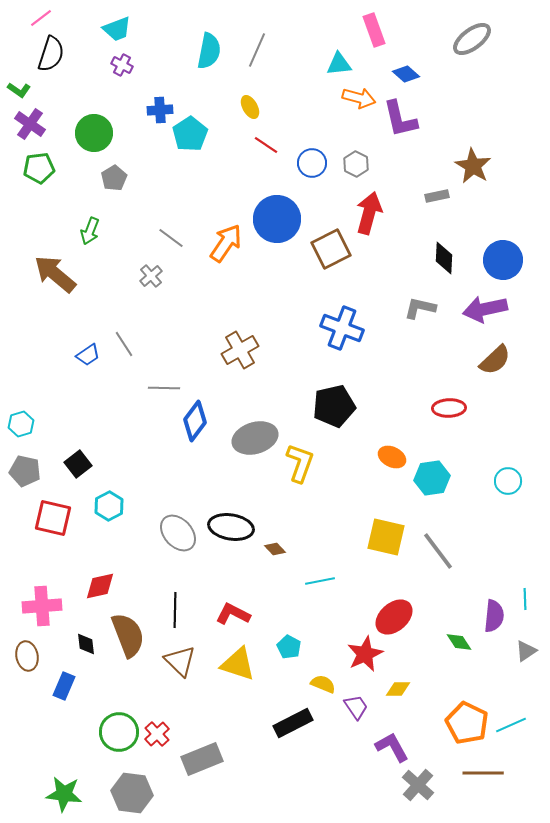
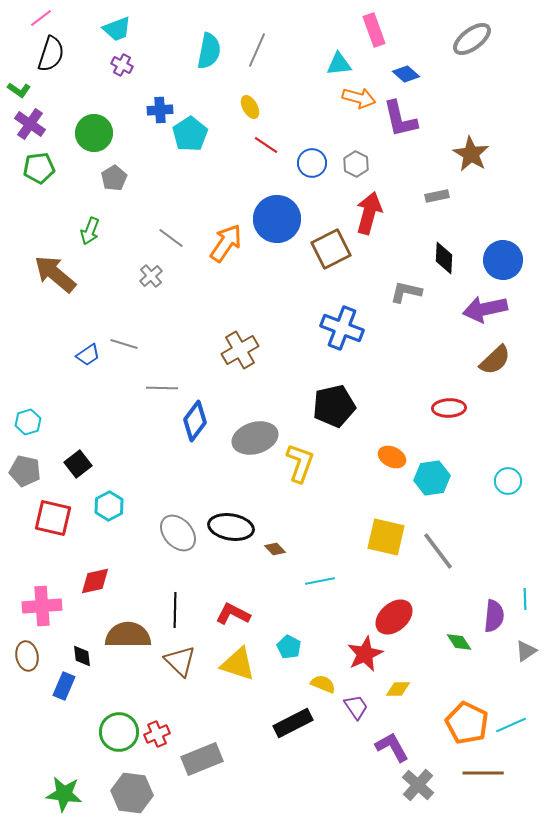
brown star at (473, 166): moved 2 px left, 12 px up
gray L-shape at (420, 308): moved 14 px left, 16 px up
gray line at (124, 344): rotated 40 degrees counterclockwise
gray line at (164, 388): moved 2 px left
cyan hexagon at (21, 424): moved 7 px right, 2 px up
red diamond at (100, 586): moved 5 px left, 5 px up
brown semicircle at (128, 635): rotated 69 degrees counterclockwise
black diamond at (86, 644): moved 4 px left, 12 px down
red cross at (157, 734): rotated 20 degrees clockwise
